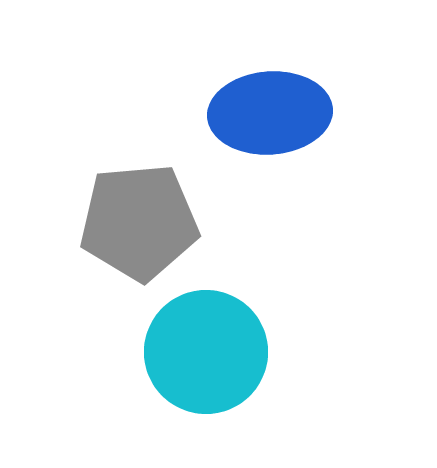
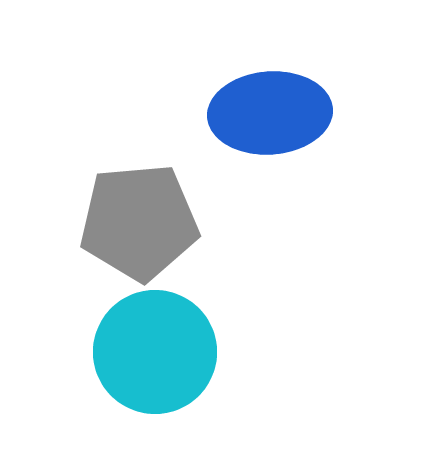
cyan circle: moved 51 px left
